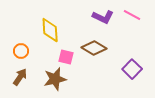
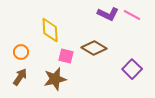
purple L-shape: moved 5 px right, 3 px up
orange circle: moved 1 px down
pink square: moved 1 px up
